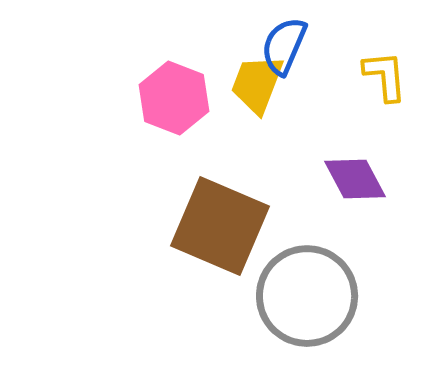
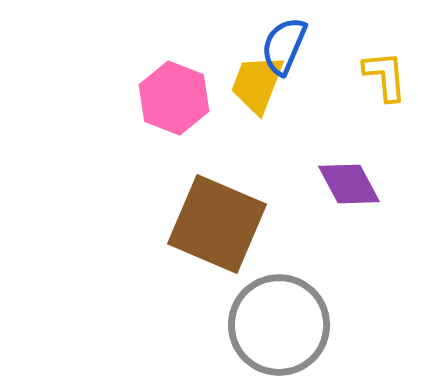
purple diamond: moved 6 px left, 5 px down
brown square: moved 3 px left, 2 px up
gray circle: moved 28 px left, 29 px down
